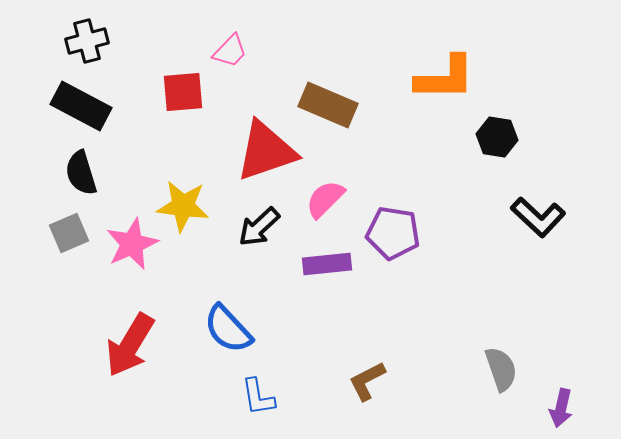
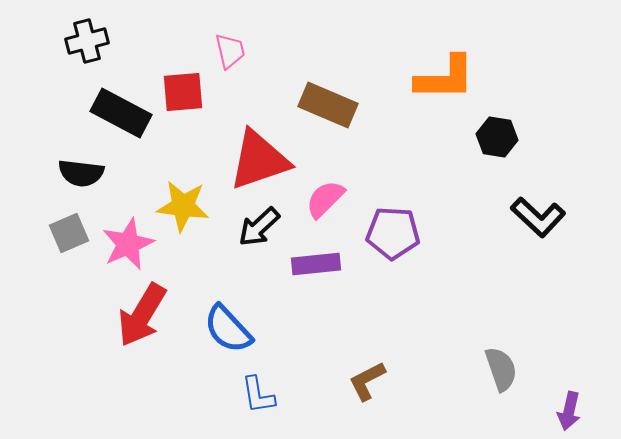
pink trapezoid: rotated 57 degrees counterclockwise
black rectangle: moved 40 px right, 7 px down
red triangle: moved 7 px left, 9 px down
black semicircle: rotated 66 degrees counterclockwise
purple pentagon: rotated 6 degrees counterclockwise
pink star: moved 4 px left
purple rectangle: moved 11 px left
red arrow: moved 12 px right, 30 px up
blue L-shape: moved 2 px up
purple arrow: moved 8 px right, 3 px down
